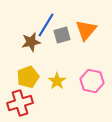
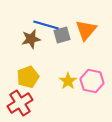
blue line: rotated 75 degrees clockwise
brown star: moved 3 px up
yellow star: moved 11 px right
red cross: rotated 15 degrees counterclockwise
